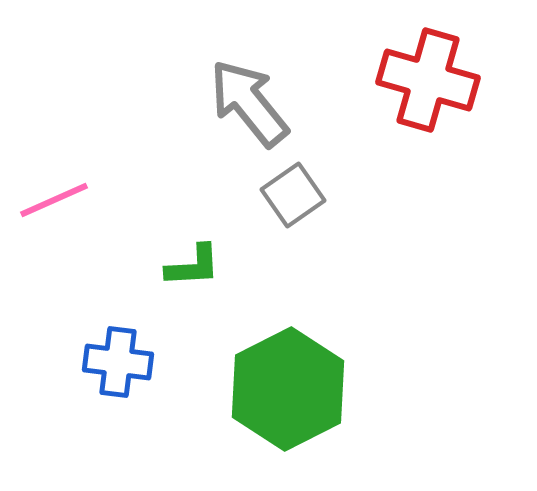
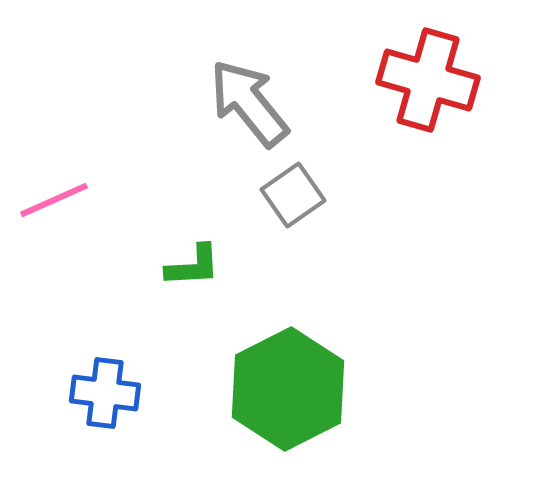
blue cross: moved 13 px left, 31 px down
